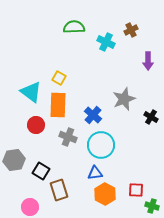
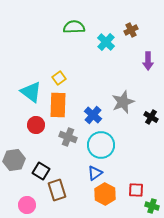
cyan cross: rotated 18 degrees clockwise
yellow square: rotated 24 degrees clockwise
gray star: moved 1 px left, 3 px down
blue triangle: rotated 28 degrees counterclockwise
brown rectangle: moved 2 px left
pink circle: moved 3 px left, 2 px up
